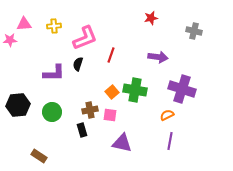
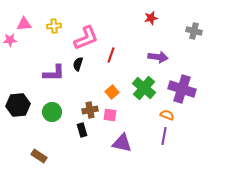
pink L-shape: moved 1 px right
green cross: moved 9 px right, 2 px up; rotated 30 degrees clockwise
orange semicircle: rotated 48 degrees clockwise
purple line: moved 6 px left, 5 px up
